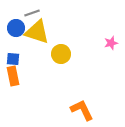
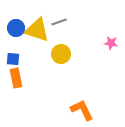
gray line: moved 27 px right, 9 px down
yellow triangle: moved 2 px up
pink star: rotated 24 degrees clockwise
orange rectangle: moved 3 px right, 2 px down
